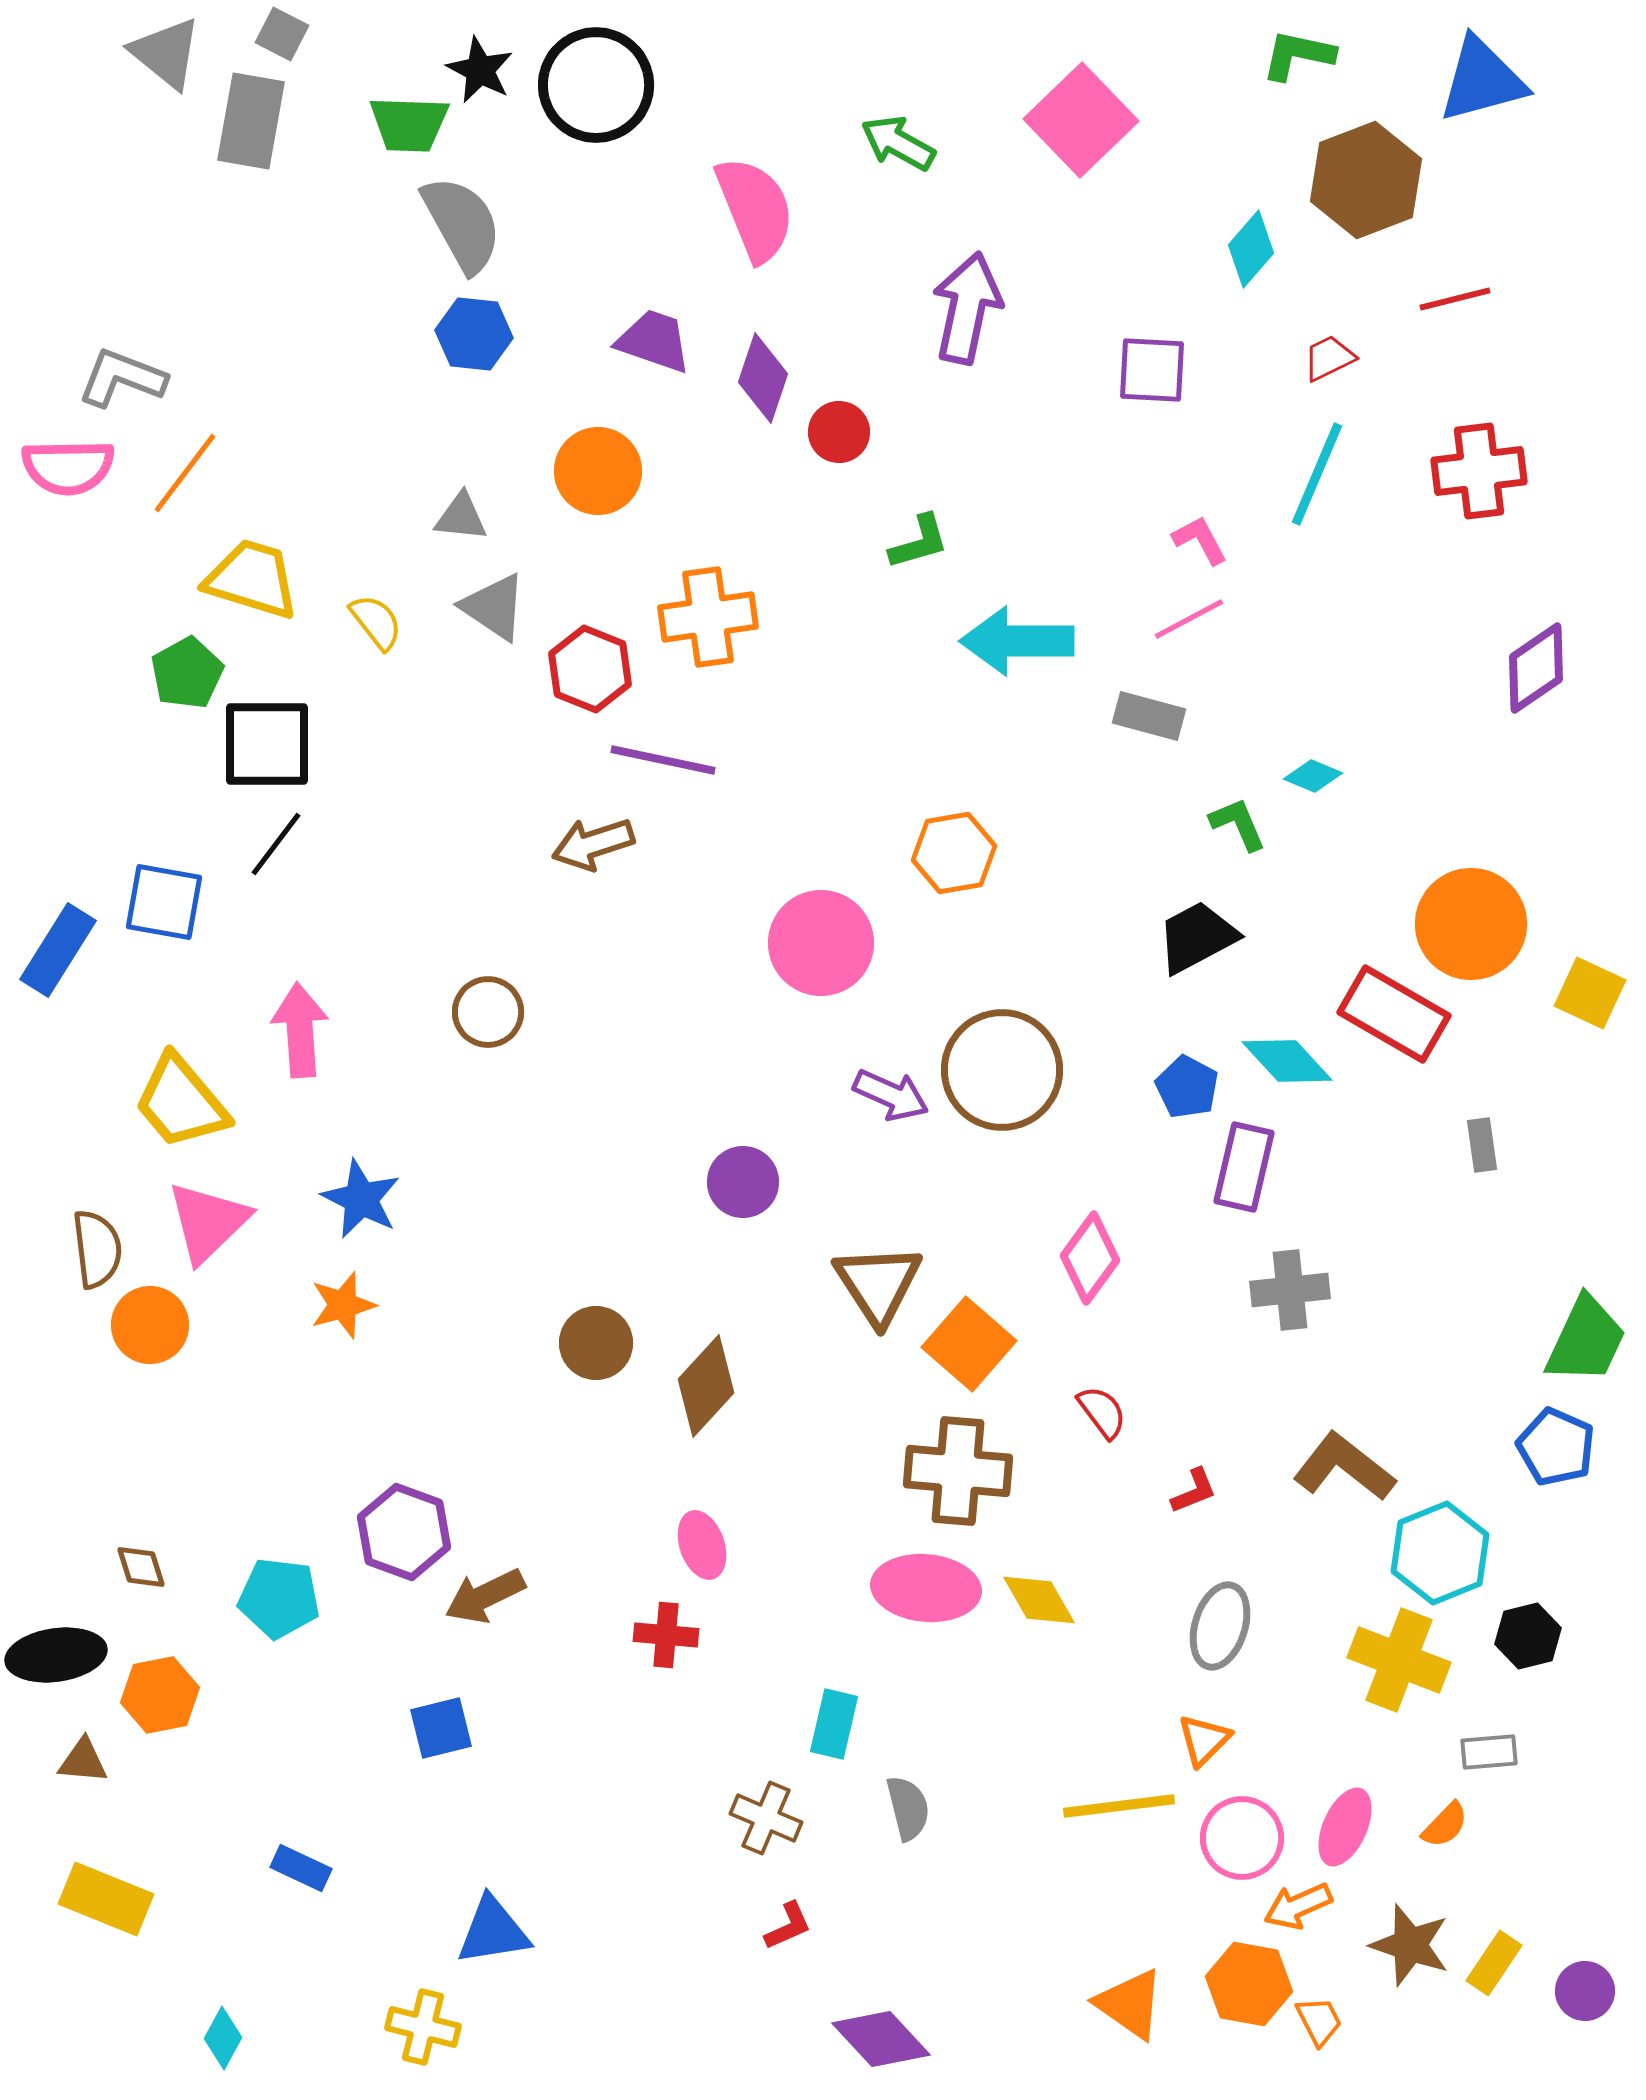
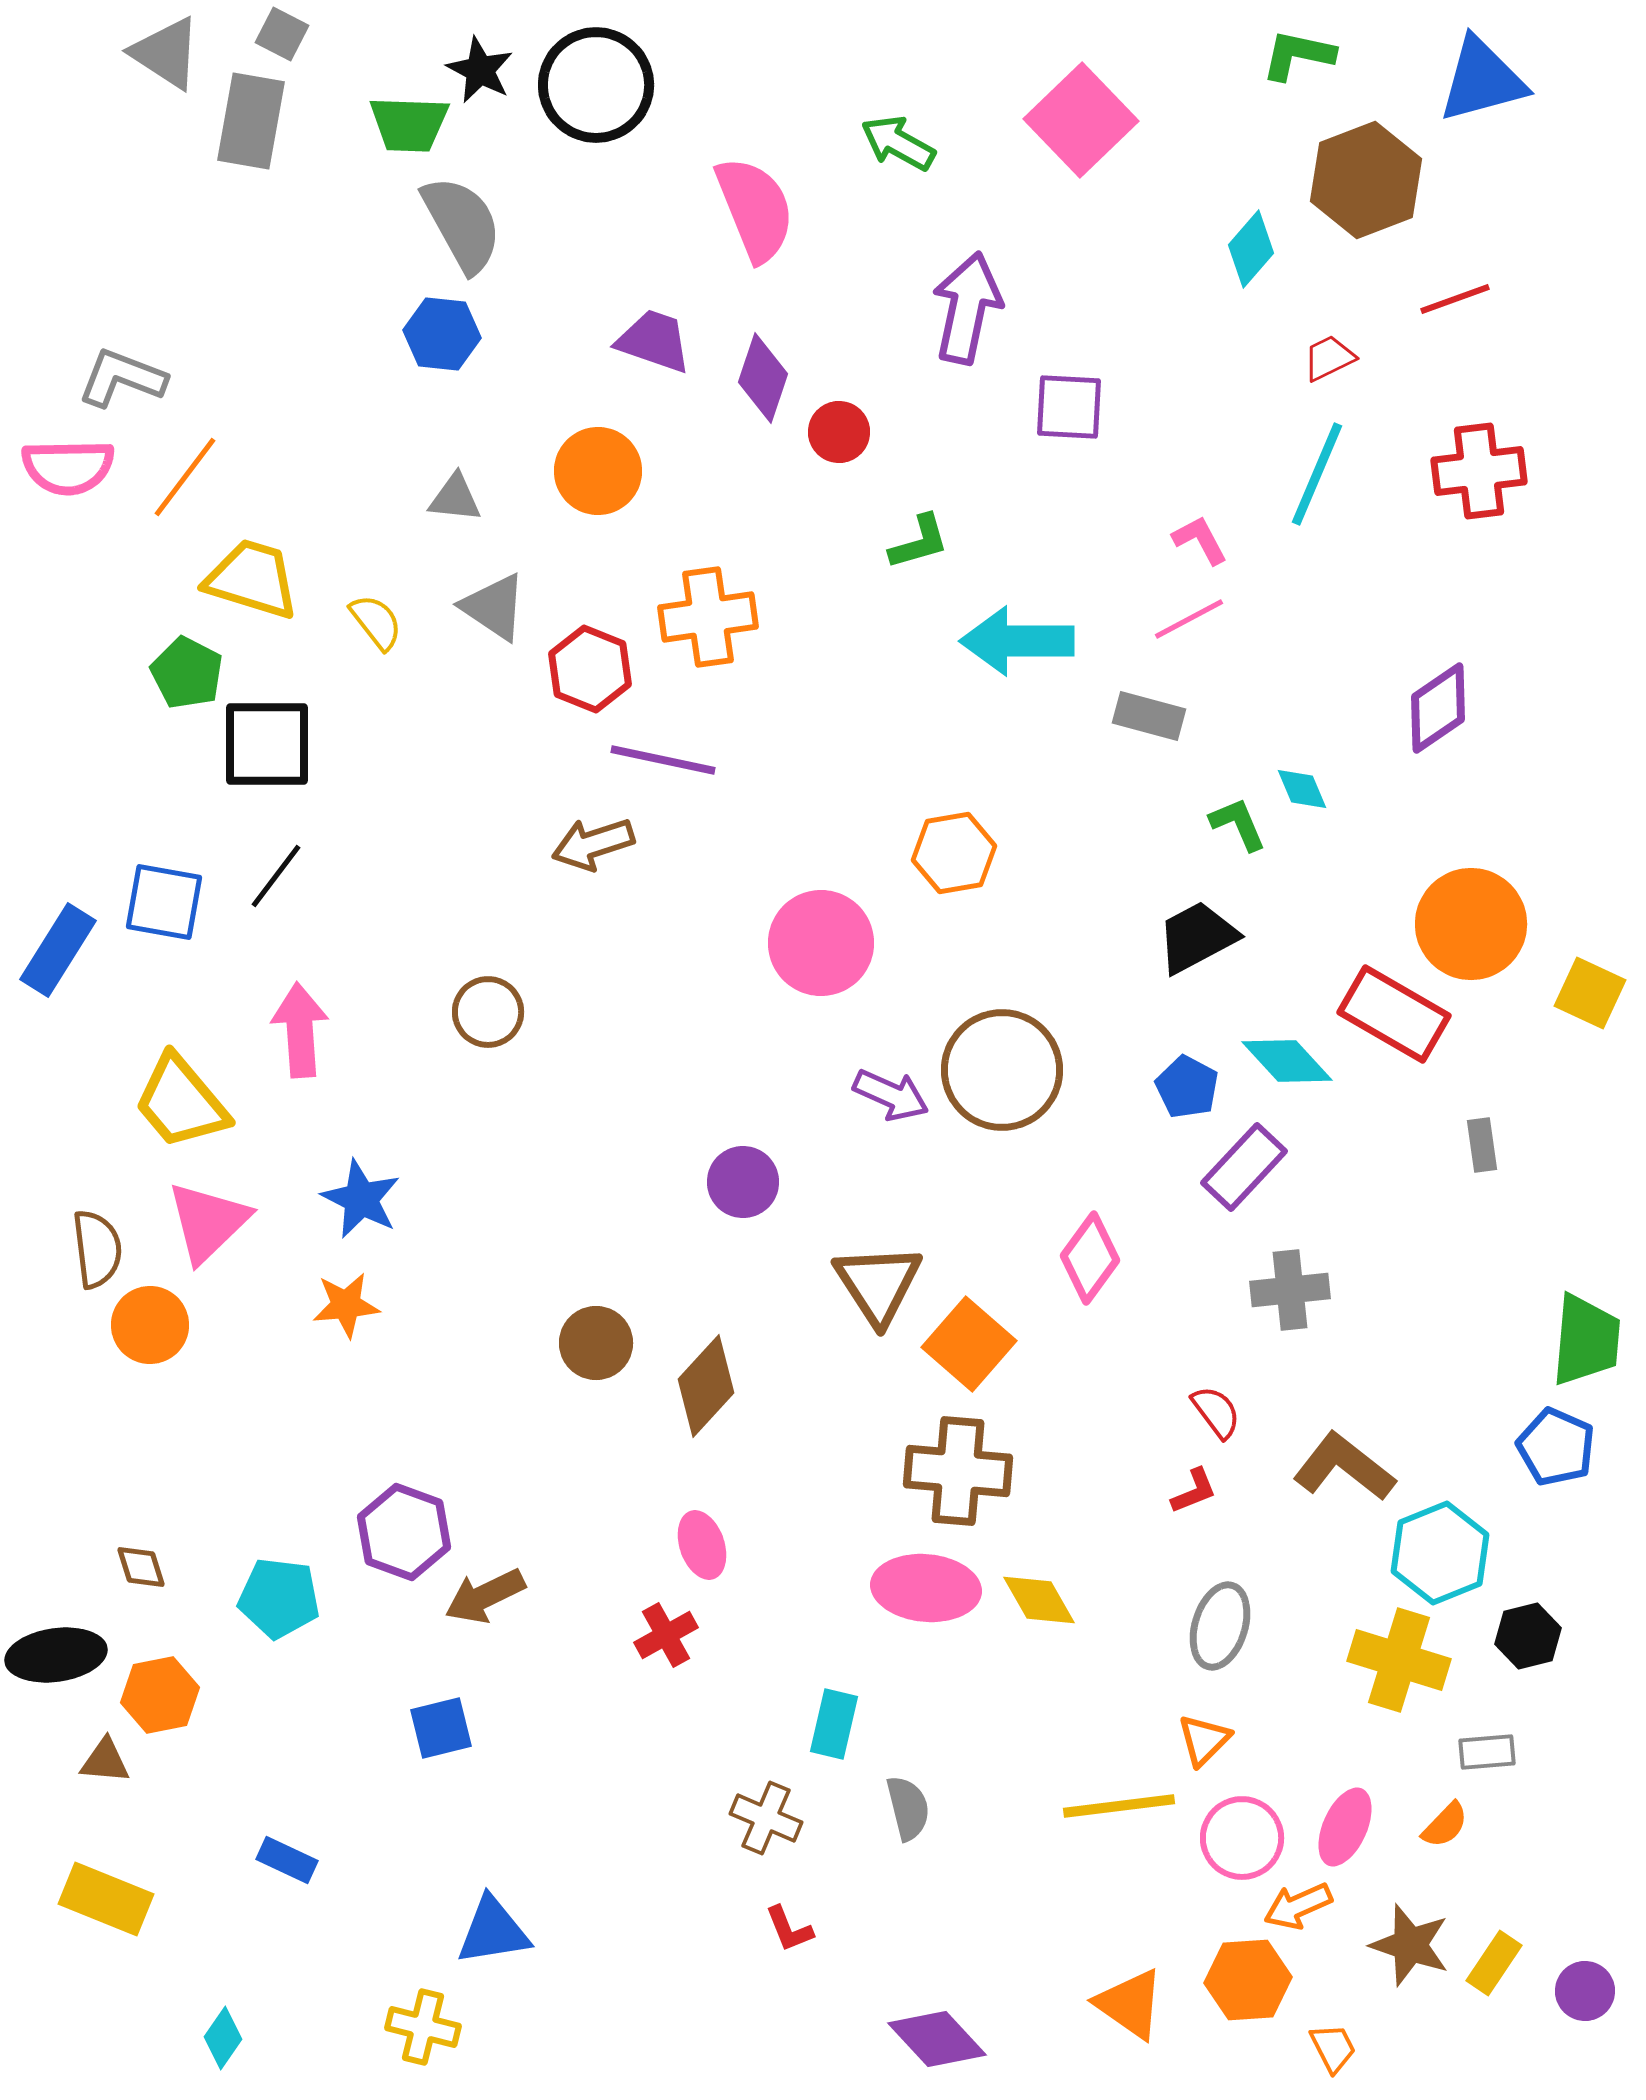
gray triangle at (166, 53): rotated 6 degrees counterclockwise
red line at (1455, 299): rotated 6 degrees counterclockwise
blue hexagon at (474, 334): moved 32 px left
purple square at (1152, 370): moved 83 px left, 37 px down
orange line at (185, 473): moved 4 px down
gray triangle at (461, 517): moved 6 px left, 19 px up
purple diamond at (1536, 668): moved 98 px left, 40 px down
green pentagon at (187, 673): rotated 16 degrees counterclockwise
cyan diamond at (1313, 776): moved 11 px left, 13 px down; rotated 44 degrees clockwise
black line at (276, 844): moved 32 px down
purple rectangle at (1244, 1167): rotated 30 degrees clockwise
orange star at (343, 1305): moved 3 px right; rotated 10 degrees clockwise
green trapezoid at (1586, 1340): rotated 20 degrees counterclockwise
red semicircle at (1102, 1412): moved 114 px right
red cross at (666, 1635): rotated 34 degrees counterclockwise
yellow cross at (1399, 1660): rotated 4 degrees counterclockwise
gray rectangle at (1489, 1752): moved 2 px left
brown triangle at (83, 1761): moved 22 px right
blue rectangle at (301, 1868): moved 14 px left, 8 px up
red L-shape at (788, 1926): moved 1 px right, 3 px down; rotated 92 degrees clockwise
orange hexagon at (1249, 1984): moved 1 px left, 4 px up; rotated 14 degrees counterclockwise
orange trapezoid at (1319, 2021): moved 14 px right, 27 px down
cyan diamond at (223, 2038): rotated 6 degrees clockwise
purple diamond at (881, 2039): moved 56 px right
